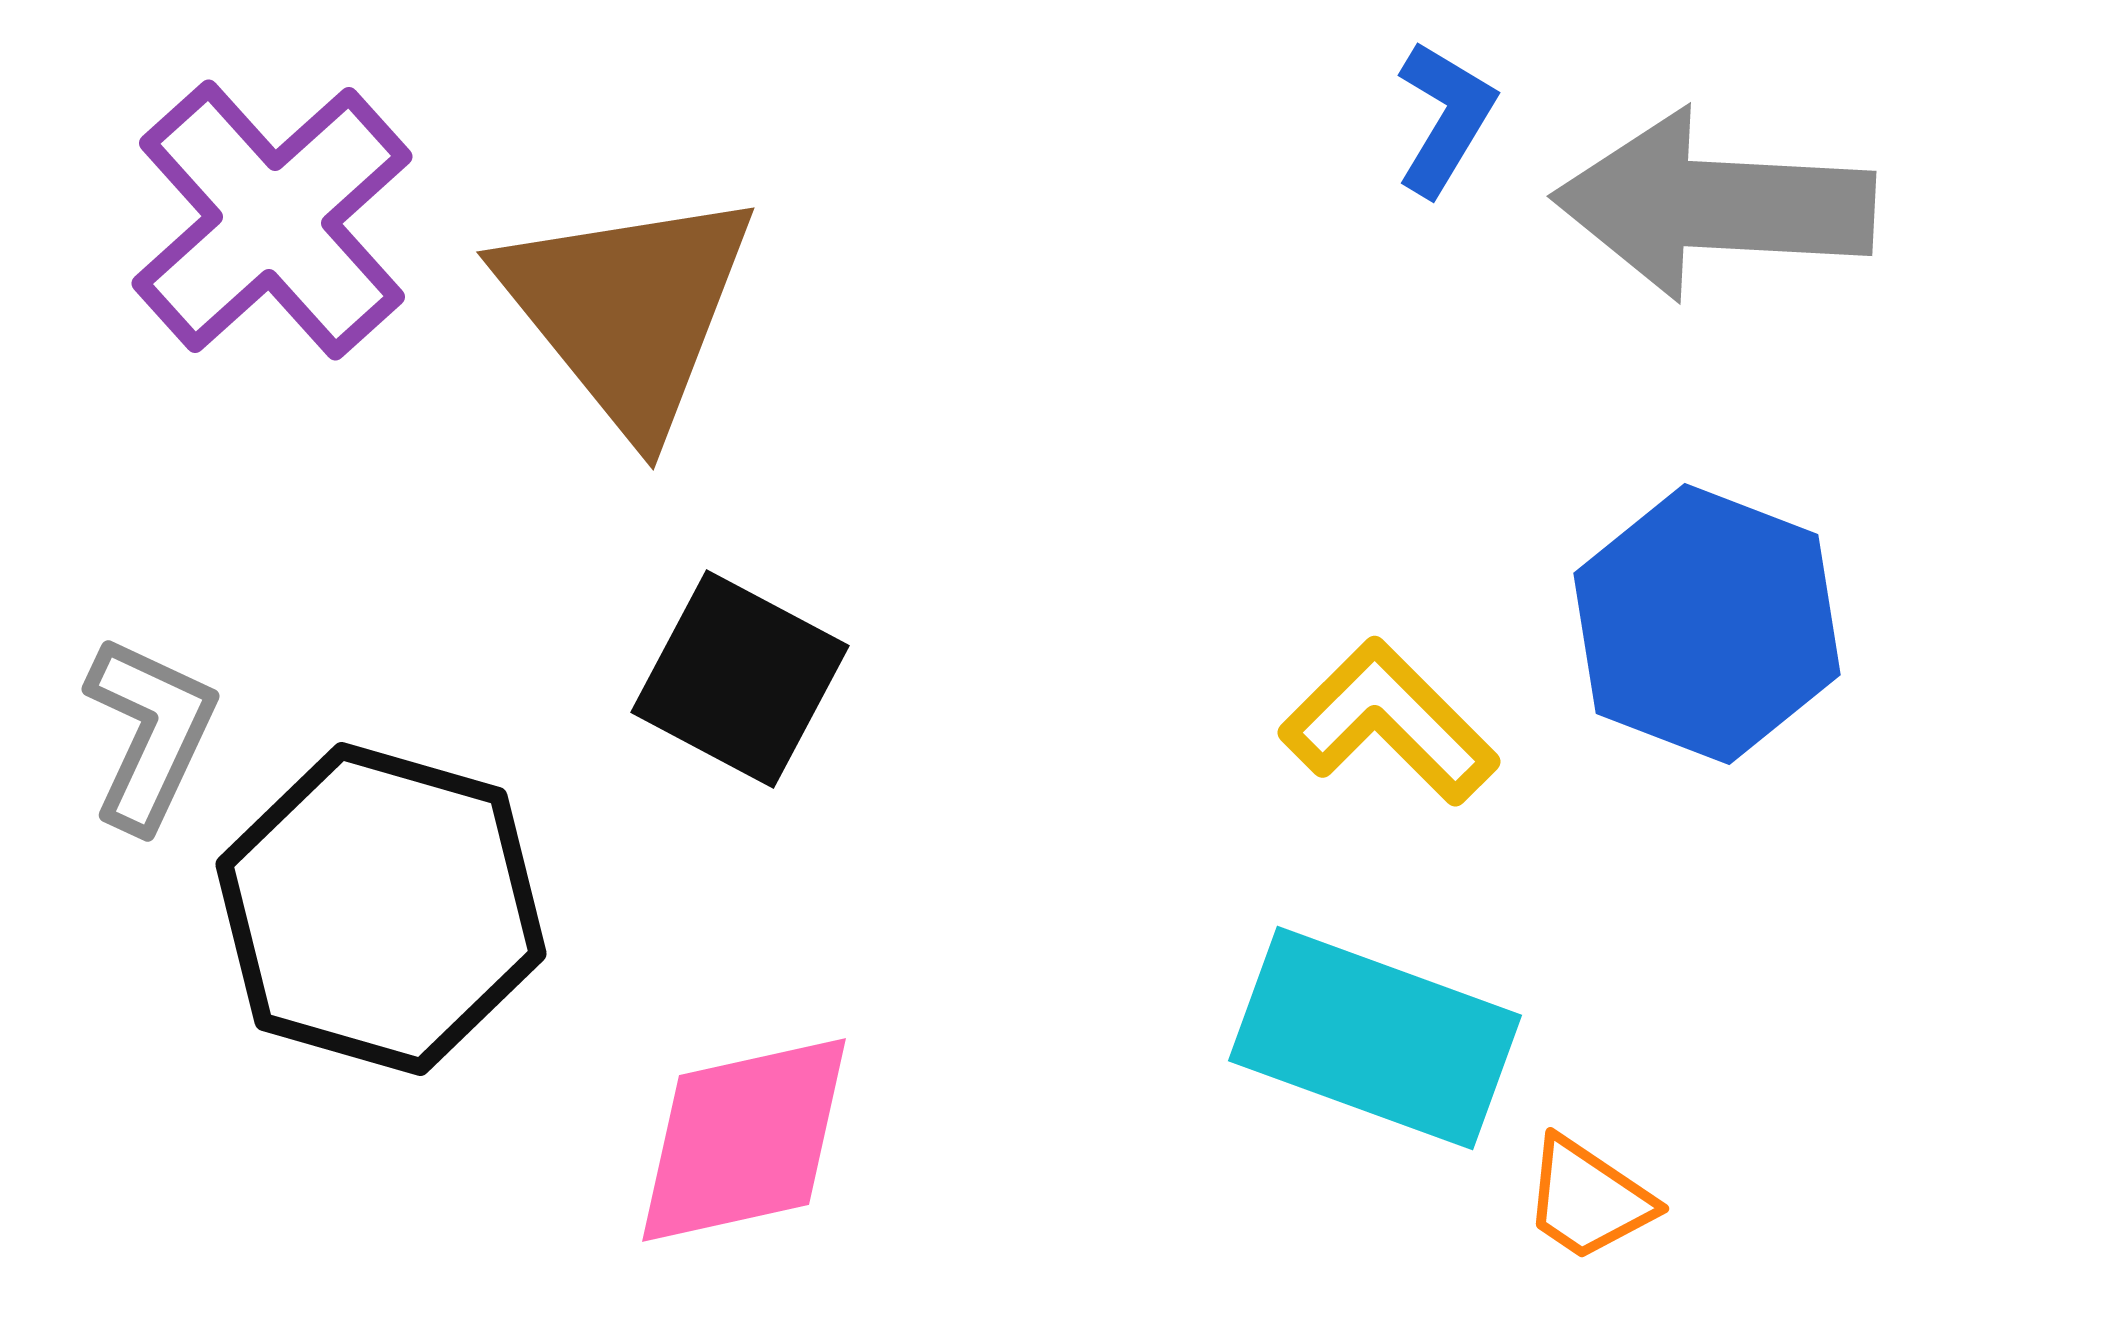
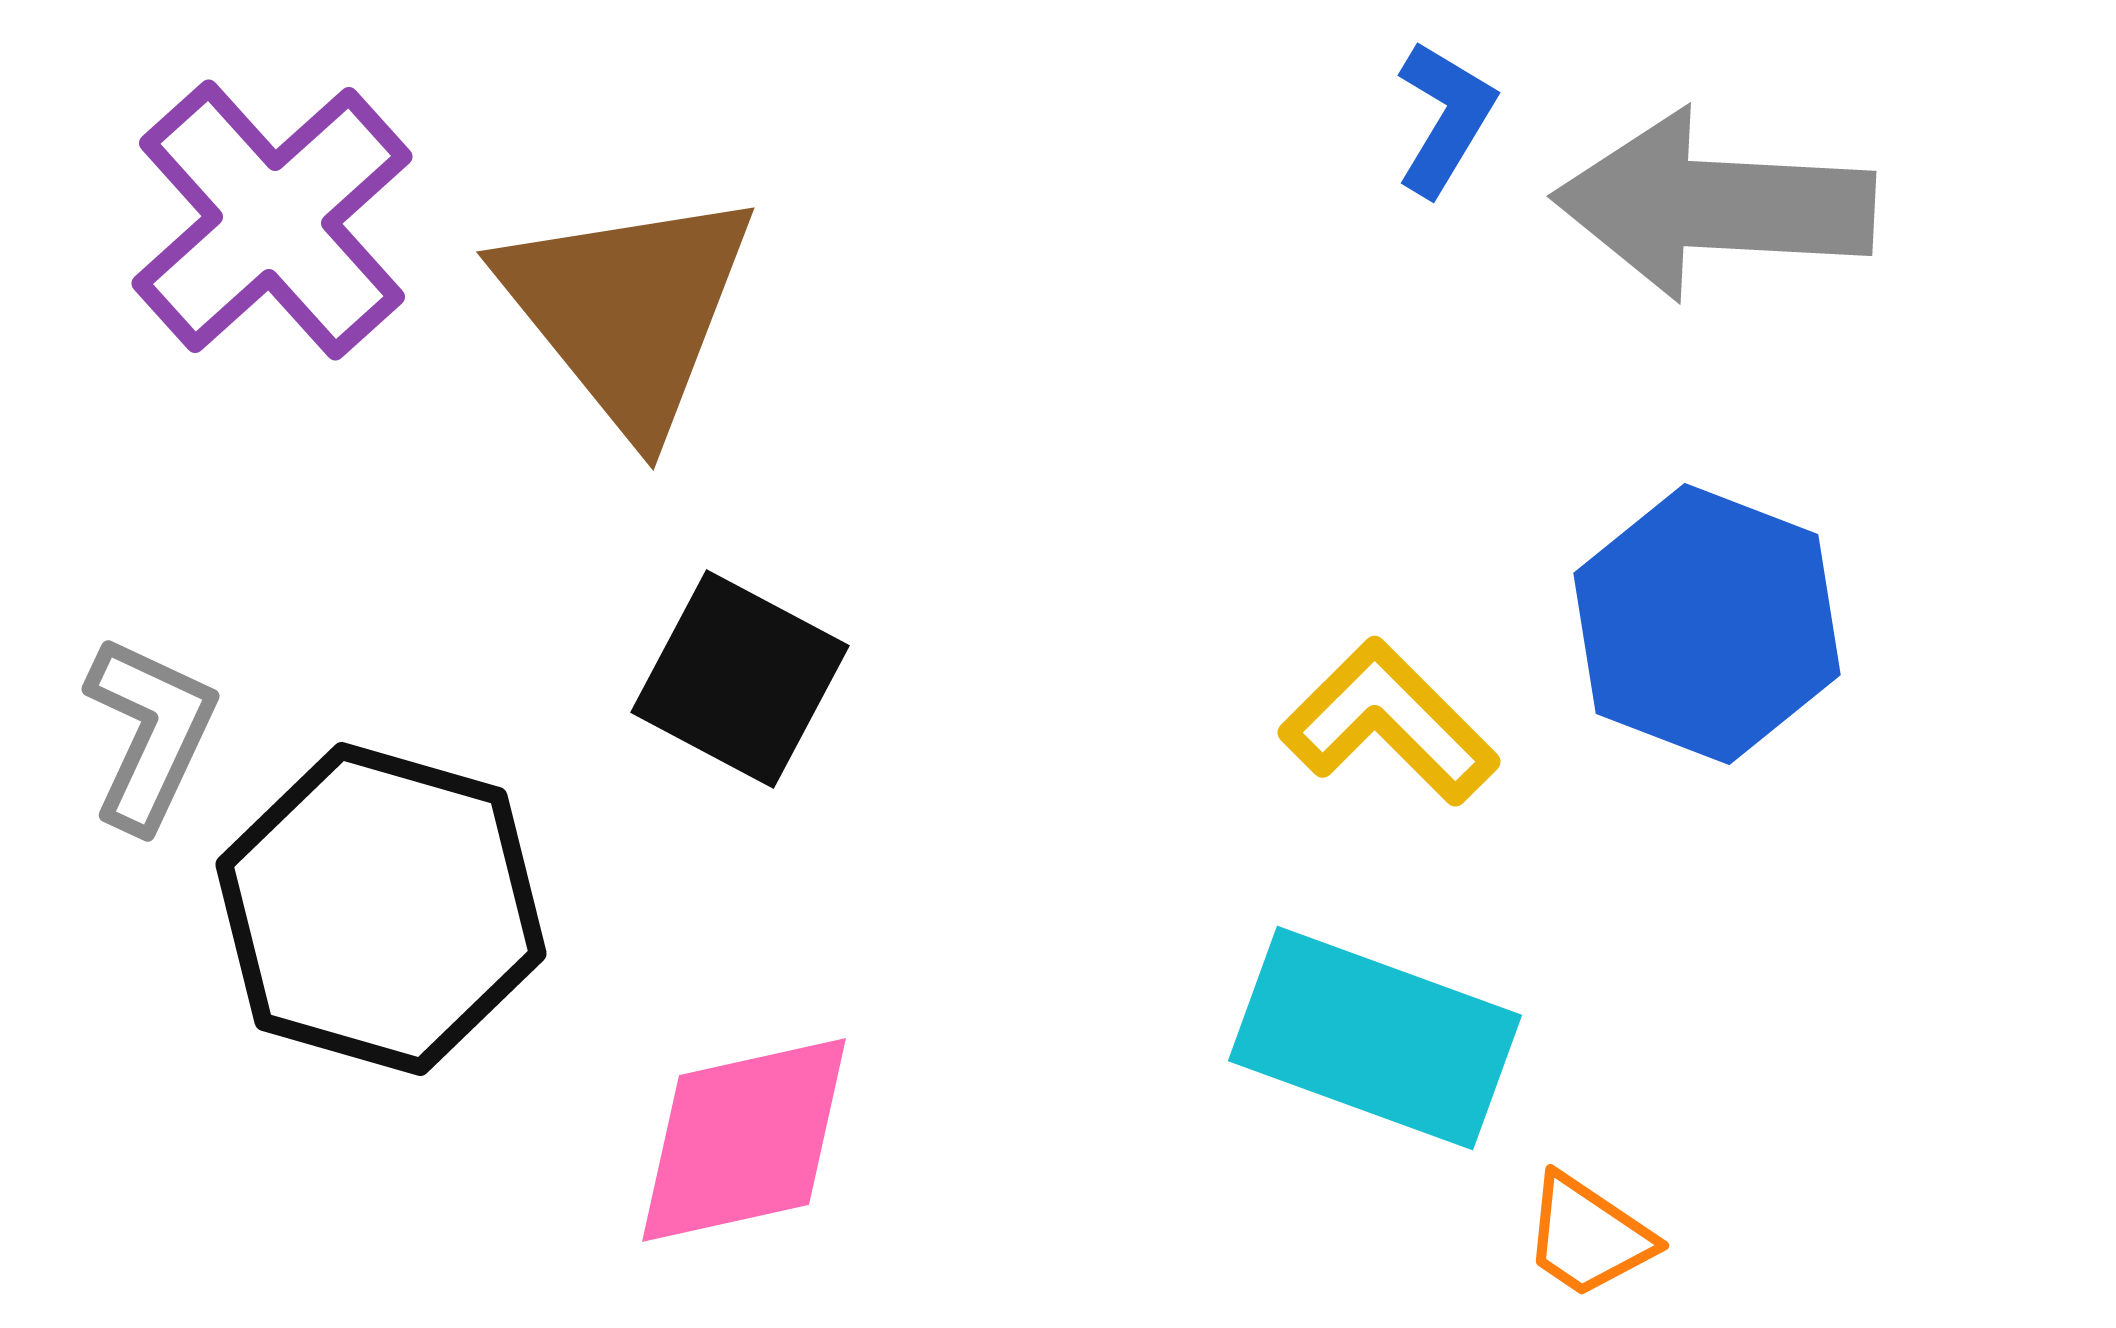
orange trapezoid: moved 37 px down
